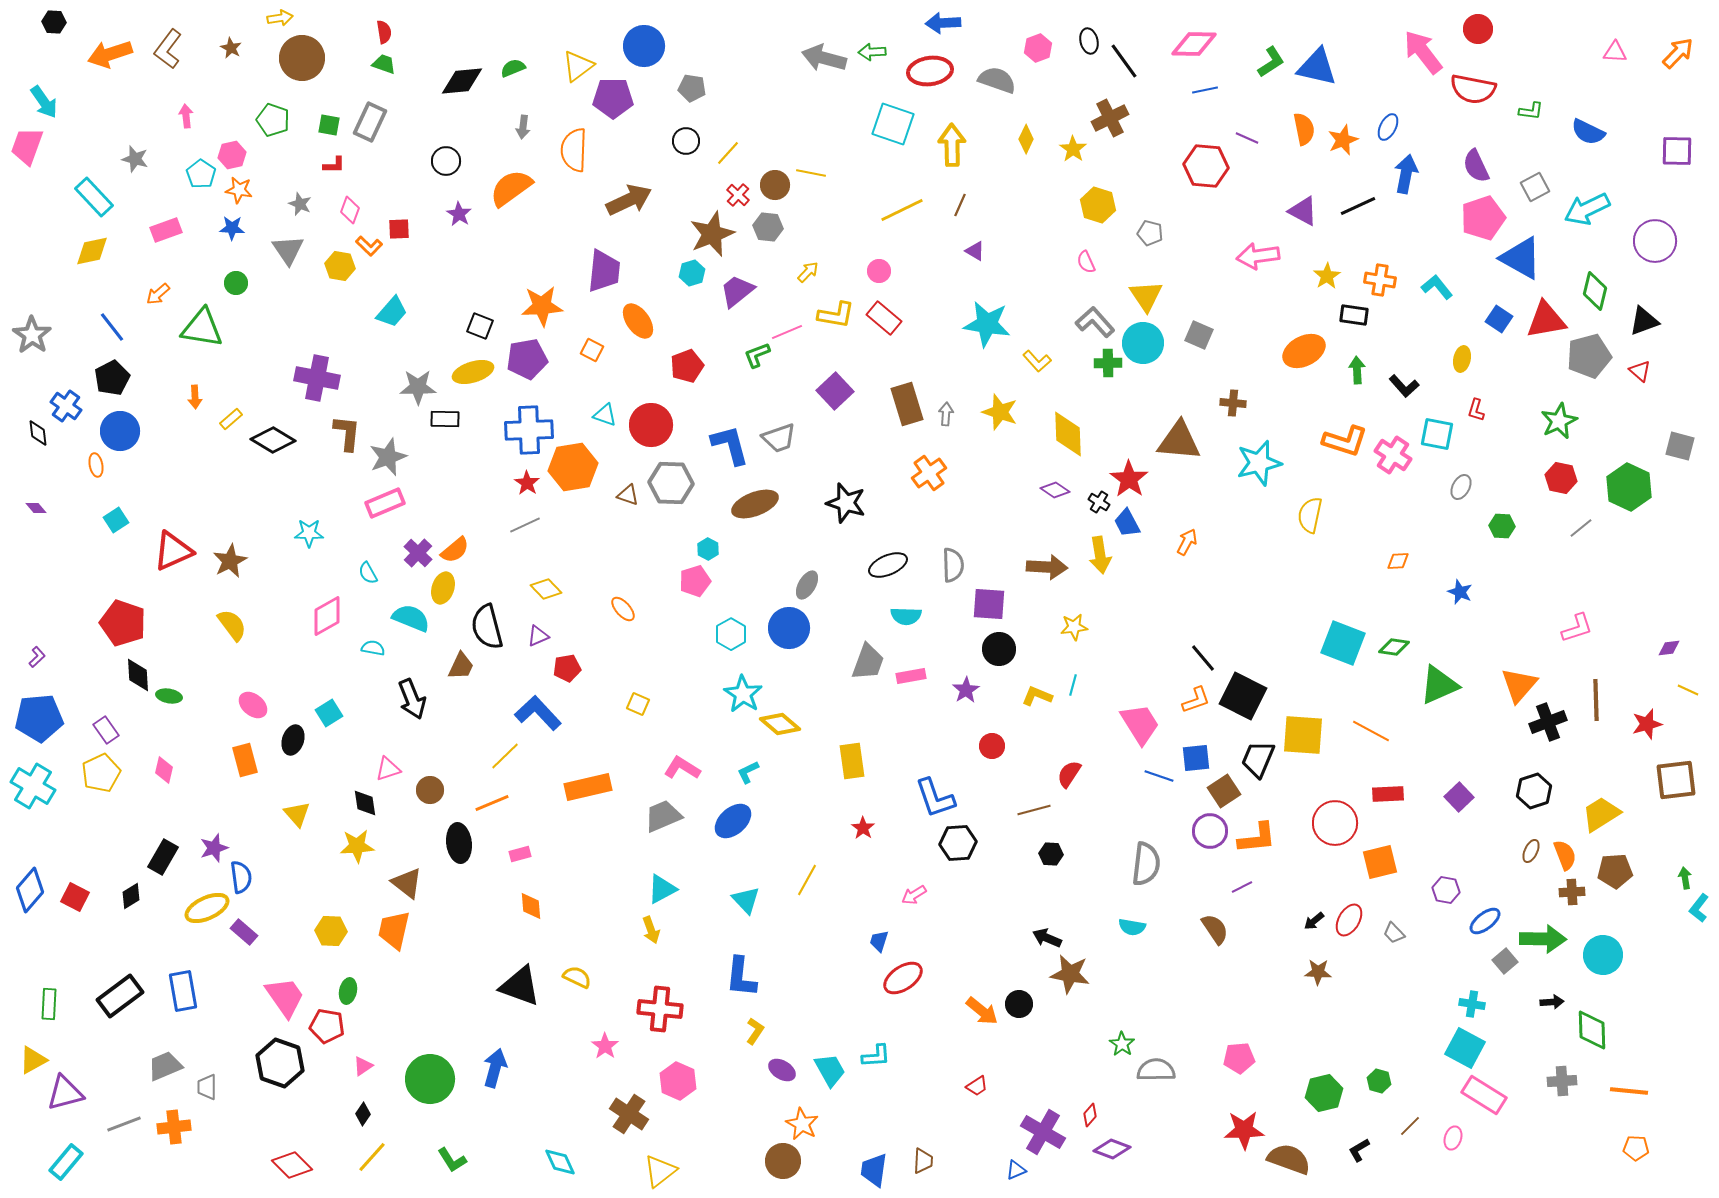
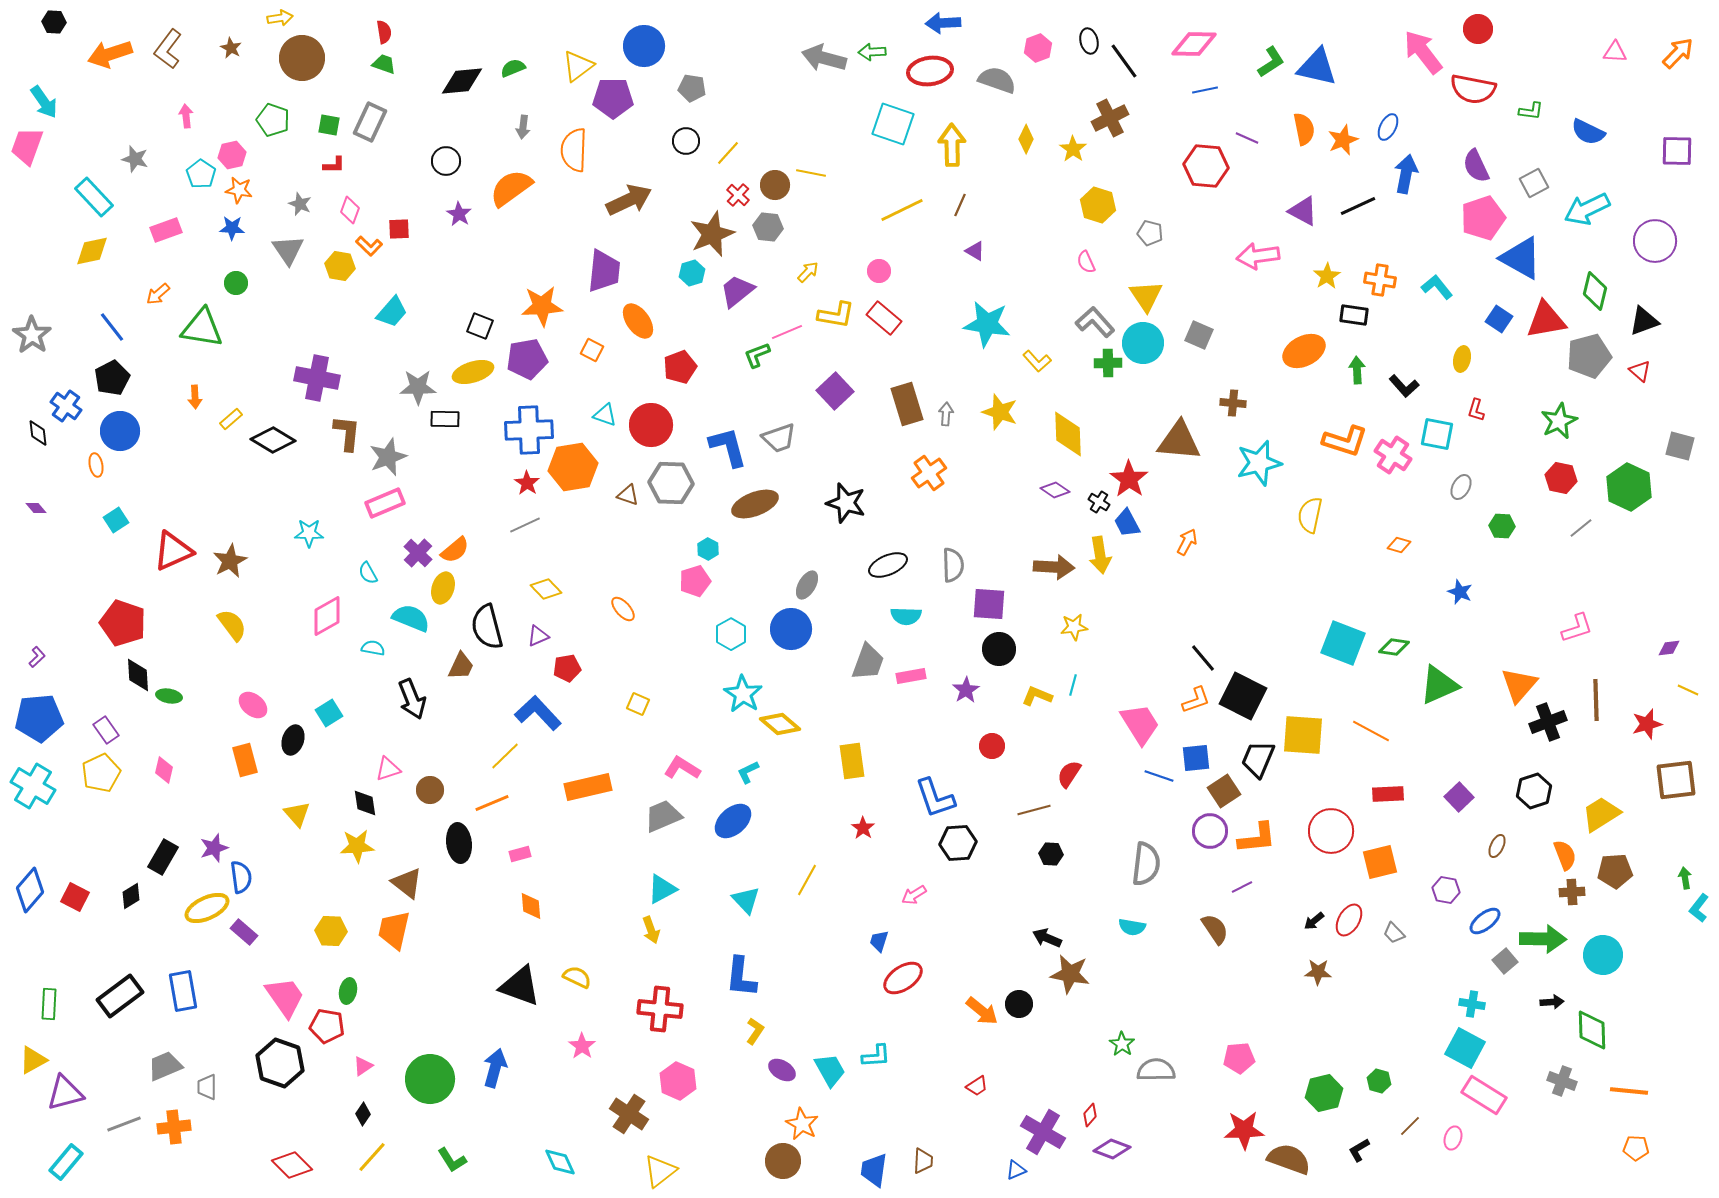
gray square at (1535, 187): moved 1 px left, 4 px up
red pentagon at (687, 366): moved 7 px left, 1 px down
blue L-shape at (730, 445): moved 2 px left, 2 px down
orange diamond at (1398, 561): moved 1 px right, 16 px up; rotated 20 degrees clockwise
brown arrow at (1047, 567): moved 7 px right
blue circle at (789, 628): moved 2 px right, 1 px down
red circle at (1335, 823): moved 4 px left, 8 px down
brown ellipse at (1531, 851): moved 34 px left, 5 px up
pink star at (605, 1046): moved 23 px left
gray cross at (1562, 1081): rotated 24 degrees clockwise
